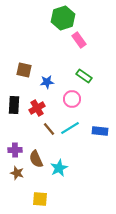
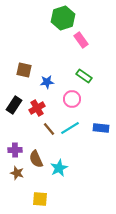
pink rectangle: moved 2 px right
black rectangle: rotated 30 degrees clockwise
blue rectangle: moved 1 px right, 3 px up
